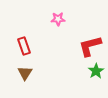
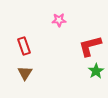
pink star: moved 1 px right, 1 px down
